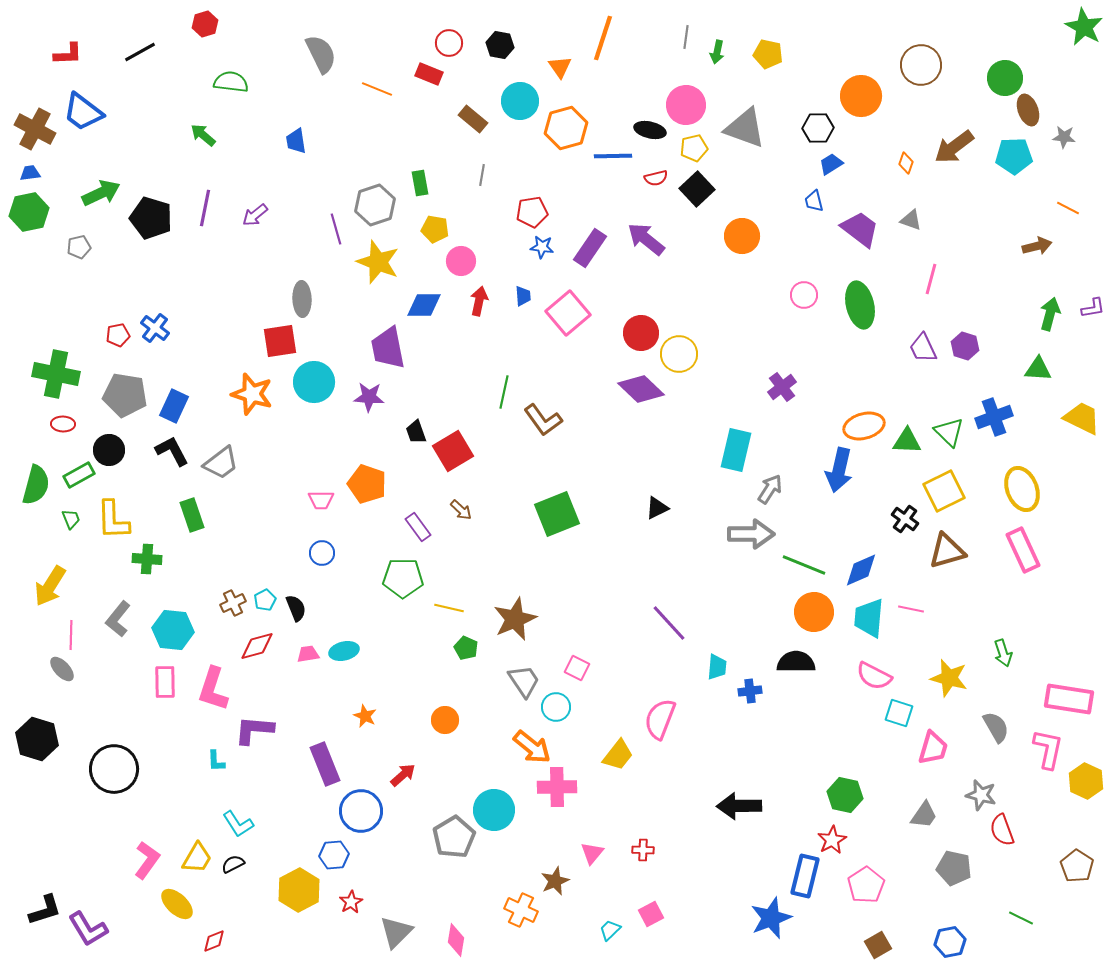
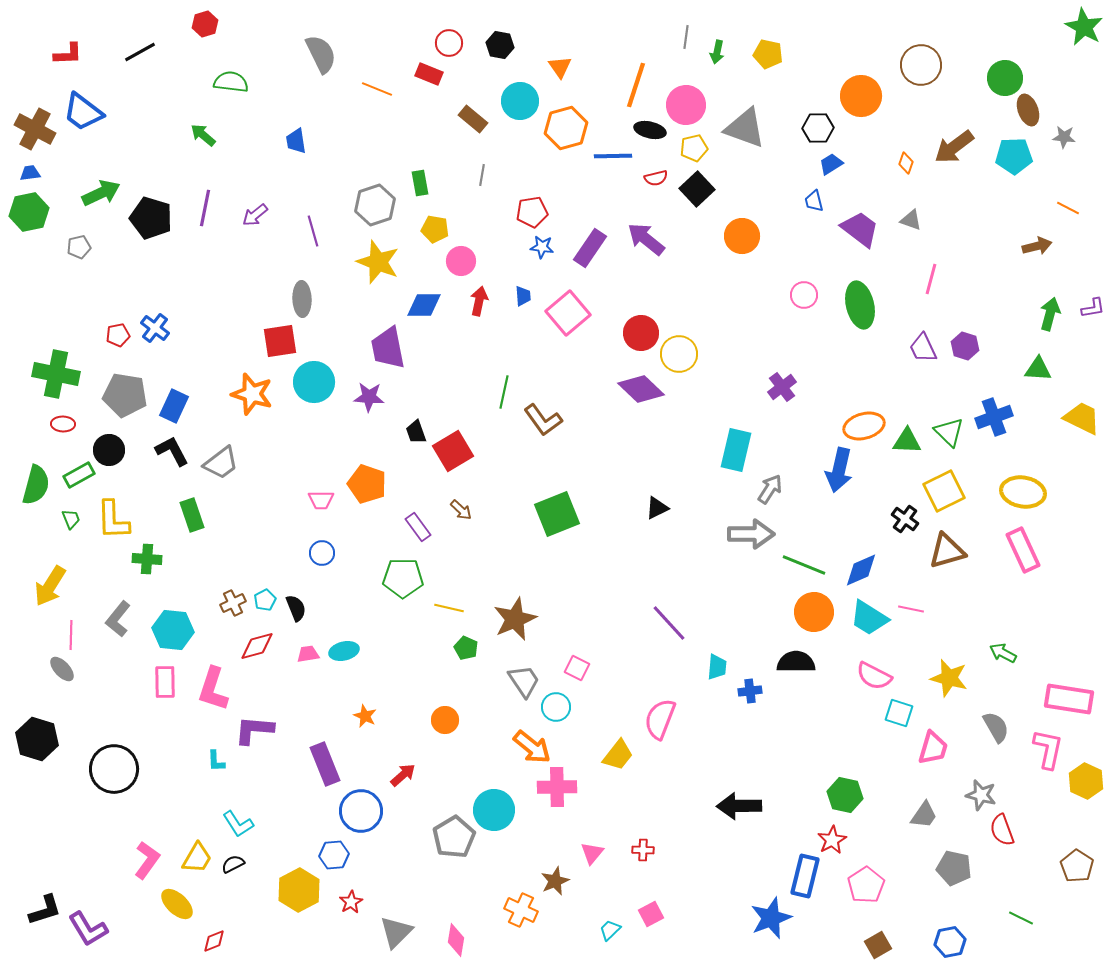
orange line at (603, 38): moved 33 px right, 47 px down
purple line at (336, 229): moved 23 px left, 2 px down
yellow ellipse at (1022, 489): moved 1 px right, 3 px down; rotated 60 degrees counterclockwise
cyan trapezoid at (869, 618): rotated 63 degrees counterclockwise
green arrow at (1003, 653): rotated 136 degrees clockwise
